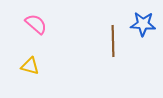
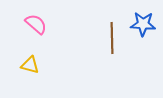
brown line: moved 1 px left, 3 px up
yellow triangle: moved 1 px up
